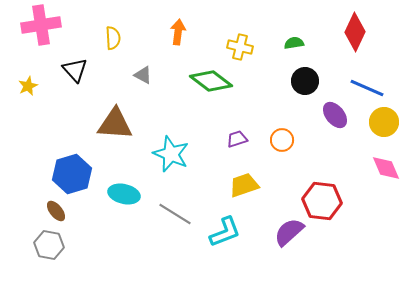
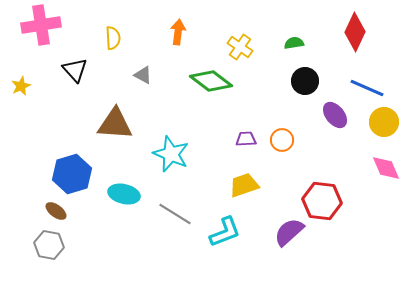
yellow cross: rotated 20 degrees clockwise
yellow star: moved 7 px left
purple trapezoid: moved 9 px right; rotated 15 degrees clockwise
brown ellipse: rotated 15 degrees counterclockwise
